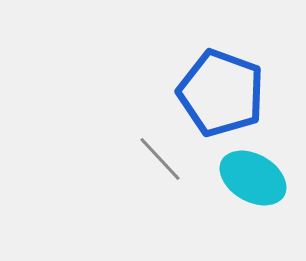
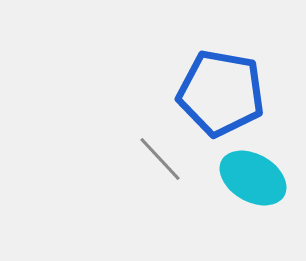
blue pentagon: rotated 10 degrees counterclockwise
